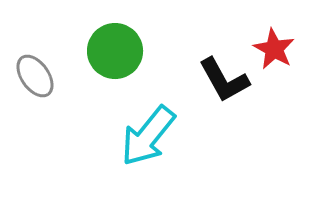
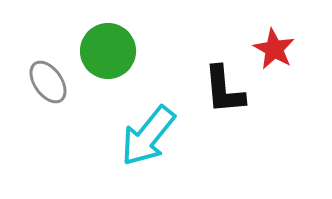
green circle: moved 7 px left
gray ellipse: moved 13 px right, 6 px down
black L-shape: moved 10 px down; rotated 24 degrees clockwise
